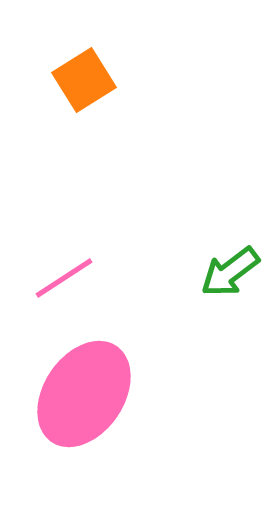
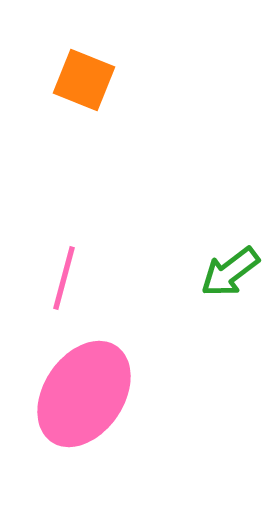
orange square: rotated 36 degrees counterclockwise
pink line: rotated 42 degrees counterclockwise
